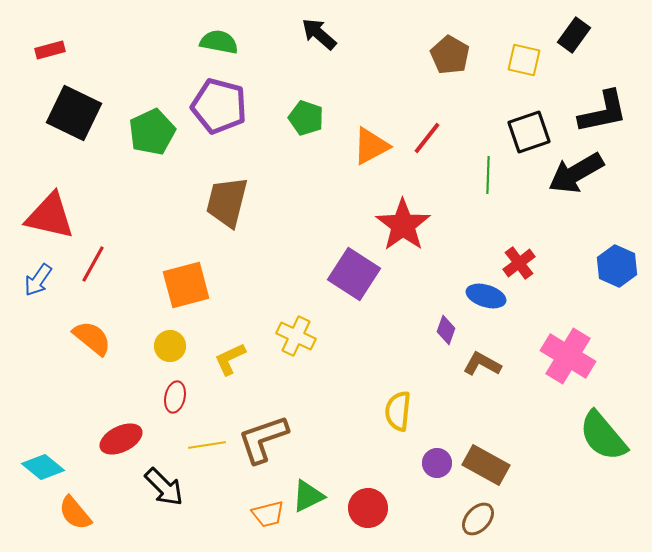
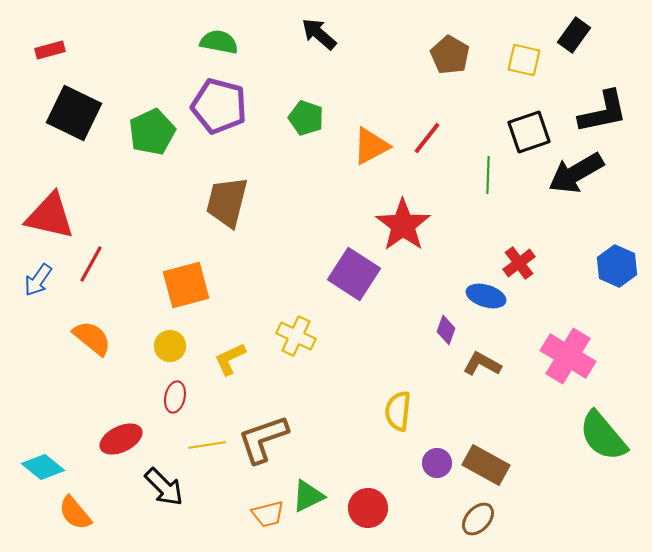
red line at (93, 264): moved 2 px left
